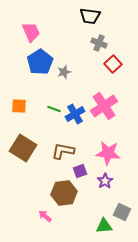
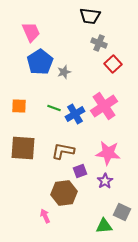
green line: moved 1 px up
brown square: rotated 28 degrees counterclockwise
pink arrow: rotated 24 degrees clockwise
